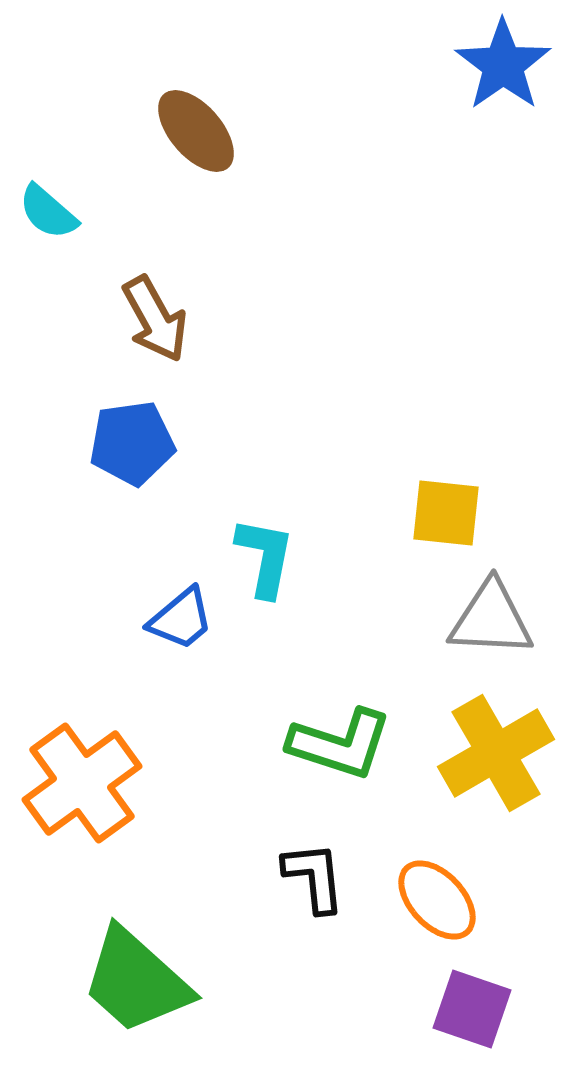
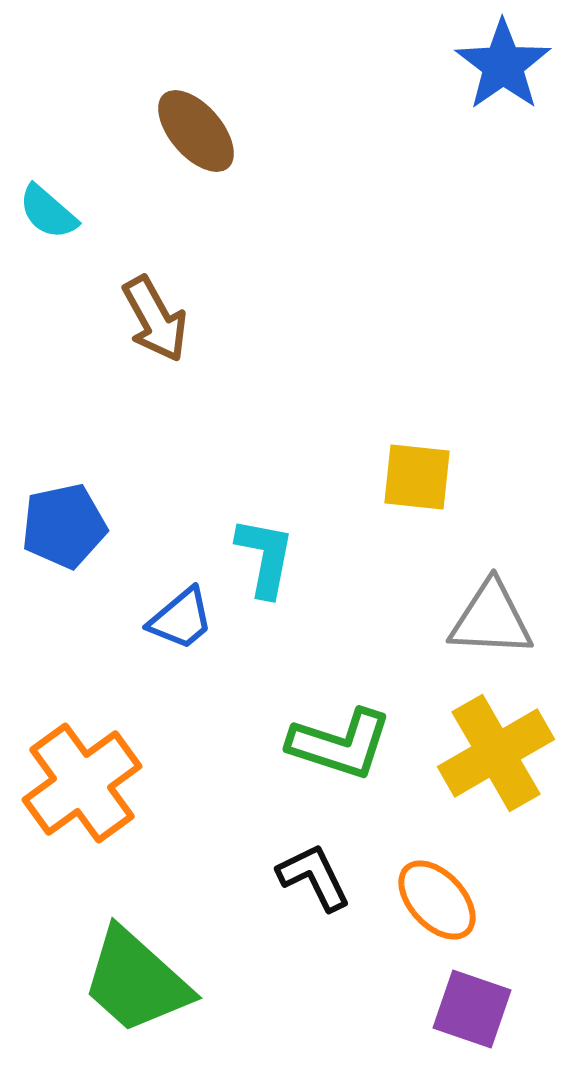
blue pentagon: moved 68 px left, 83 px down; rotated 4 degrees counterclockwise
yellow square: moved 29 px left, 36 px up
black L-shape: rotated 20 degrees counterclockwise
